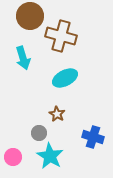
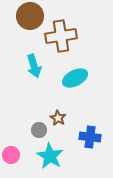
brown cross: rotated 24 degrees counterclockwise
cyan arrow: moved 11 px right, 8 px down
cyan ellipse: moved 10 px right
brown star: moved 1 px right, 4 px down
gray circle: moved 3 px up
blue cross: moved 3 px left; rotated 10 degrees counterclockwise
pink circle: moved 2 px left, 2 px up
